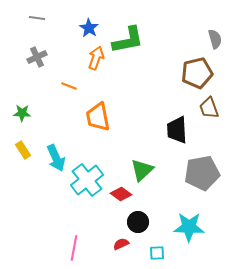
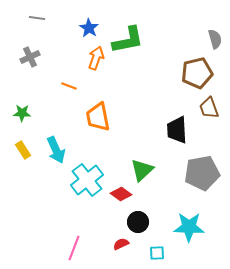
gray cross: moved 7 px left
cyan arrow: moved 8 px up
pink line: rotated 10 degrees clockwise
